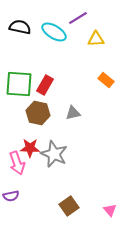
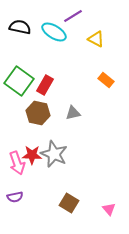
purple line: moved 5 px left, 2 px up
yellow triangle: rotated 30 degrees clockwise
green square: moved 3 px up; rotated 32 degrees clockwise
red star: moved 2 px right, 7 px down
purple semicircle: moved 4 px right, 1 px down
brown square: moved 3 px up; rotated 24 degrees counterclockwise
pink triangle: moved 1 px left, 1 px up
